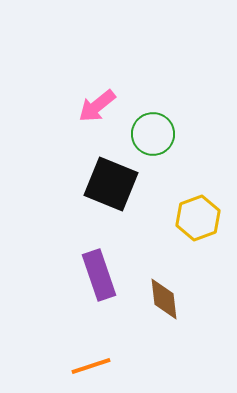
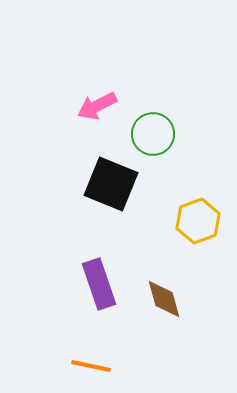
pink arrow: rotated 12 degrees clockwise
yellow hexagon: moved 3 px down
purple rectangle: moved 9 px down
brown diamond: rotated 9 degrees counterclockwise
orange line: rotated 30 degrees clockwise
